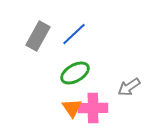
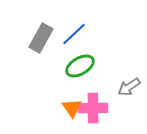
gray rectangle: moved 3 px right, 2 px down
green ellipse: moved 5 px right, 7 px up
